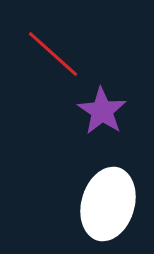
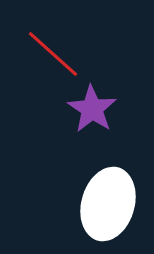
purple star: moved 10 px left, 2 px up
